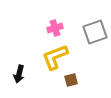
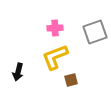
pink cross: rotated 14 degrees clockwise
black arrow: moved 1 px left, 2 px up
